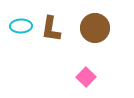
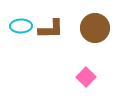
brown L-shape: rotated 100 degrees counterclockwise
